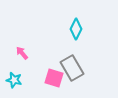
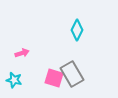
cyan diamond: moved 1 px right, 1 px down
pink arrow: rotated 112 degrees clockwise
gray rectangle: moved 6 px down
